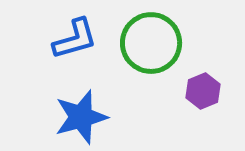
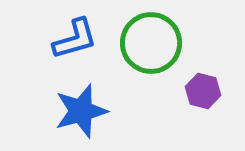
purple hexagon: rotated 24 degrees counterclockwise
blue star: moved 6 px up
